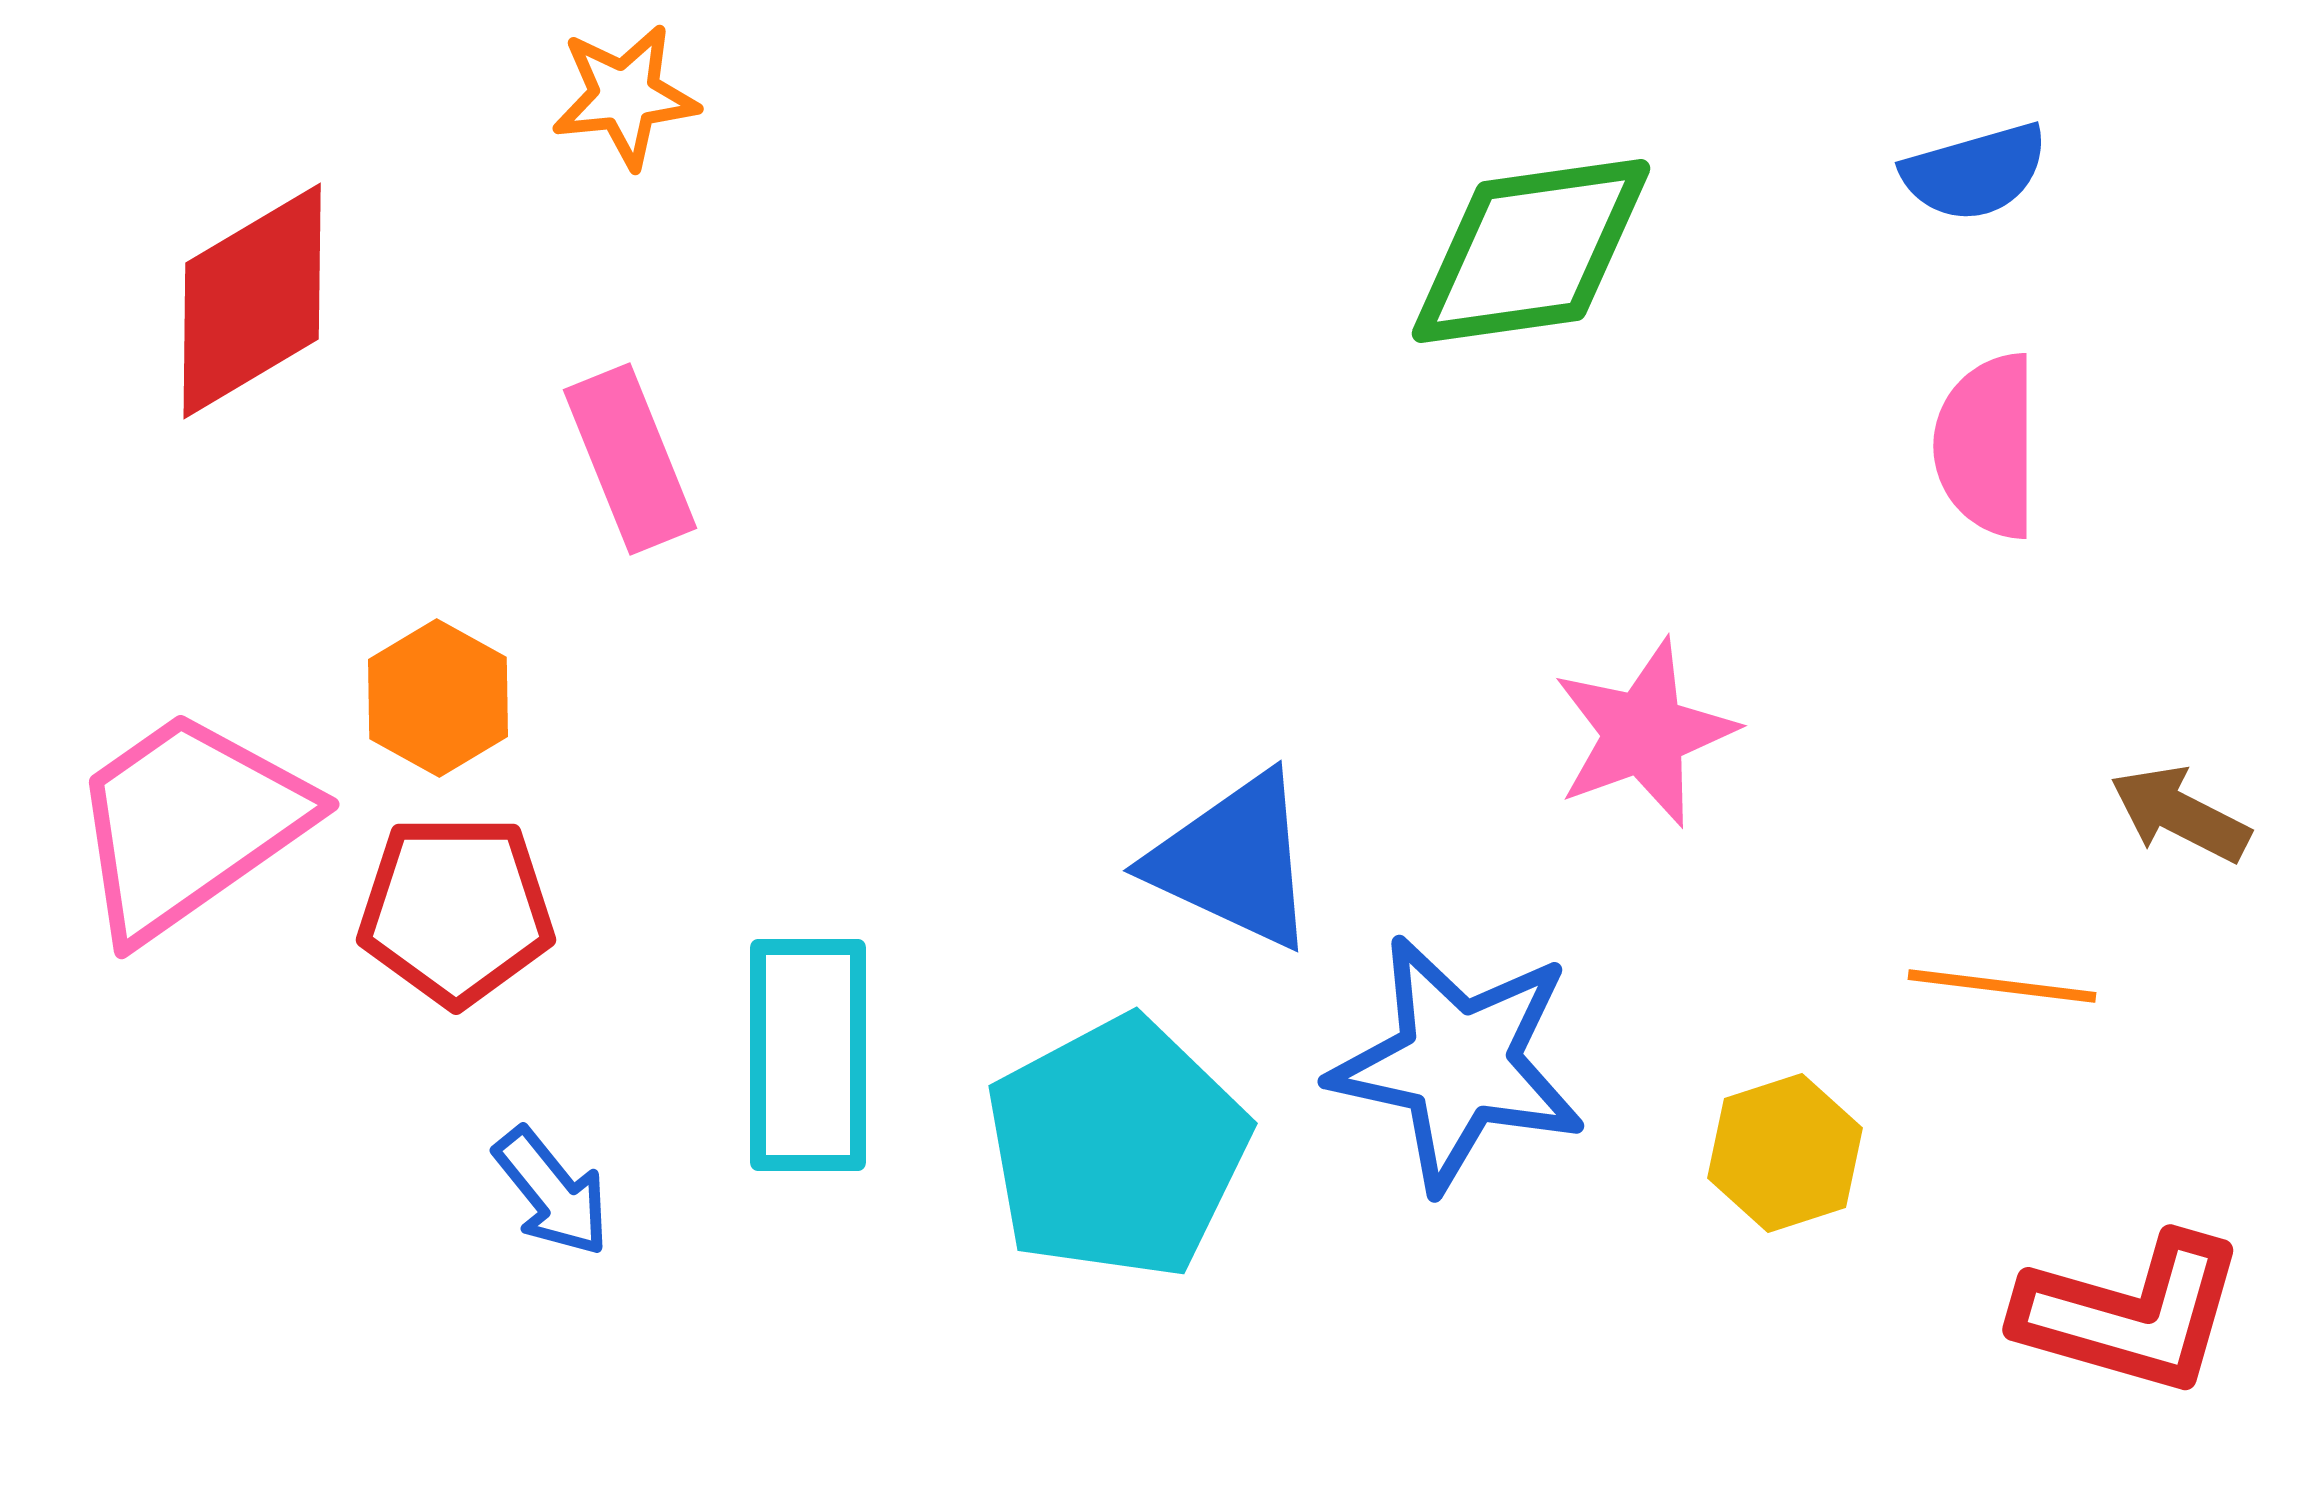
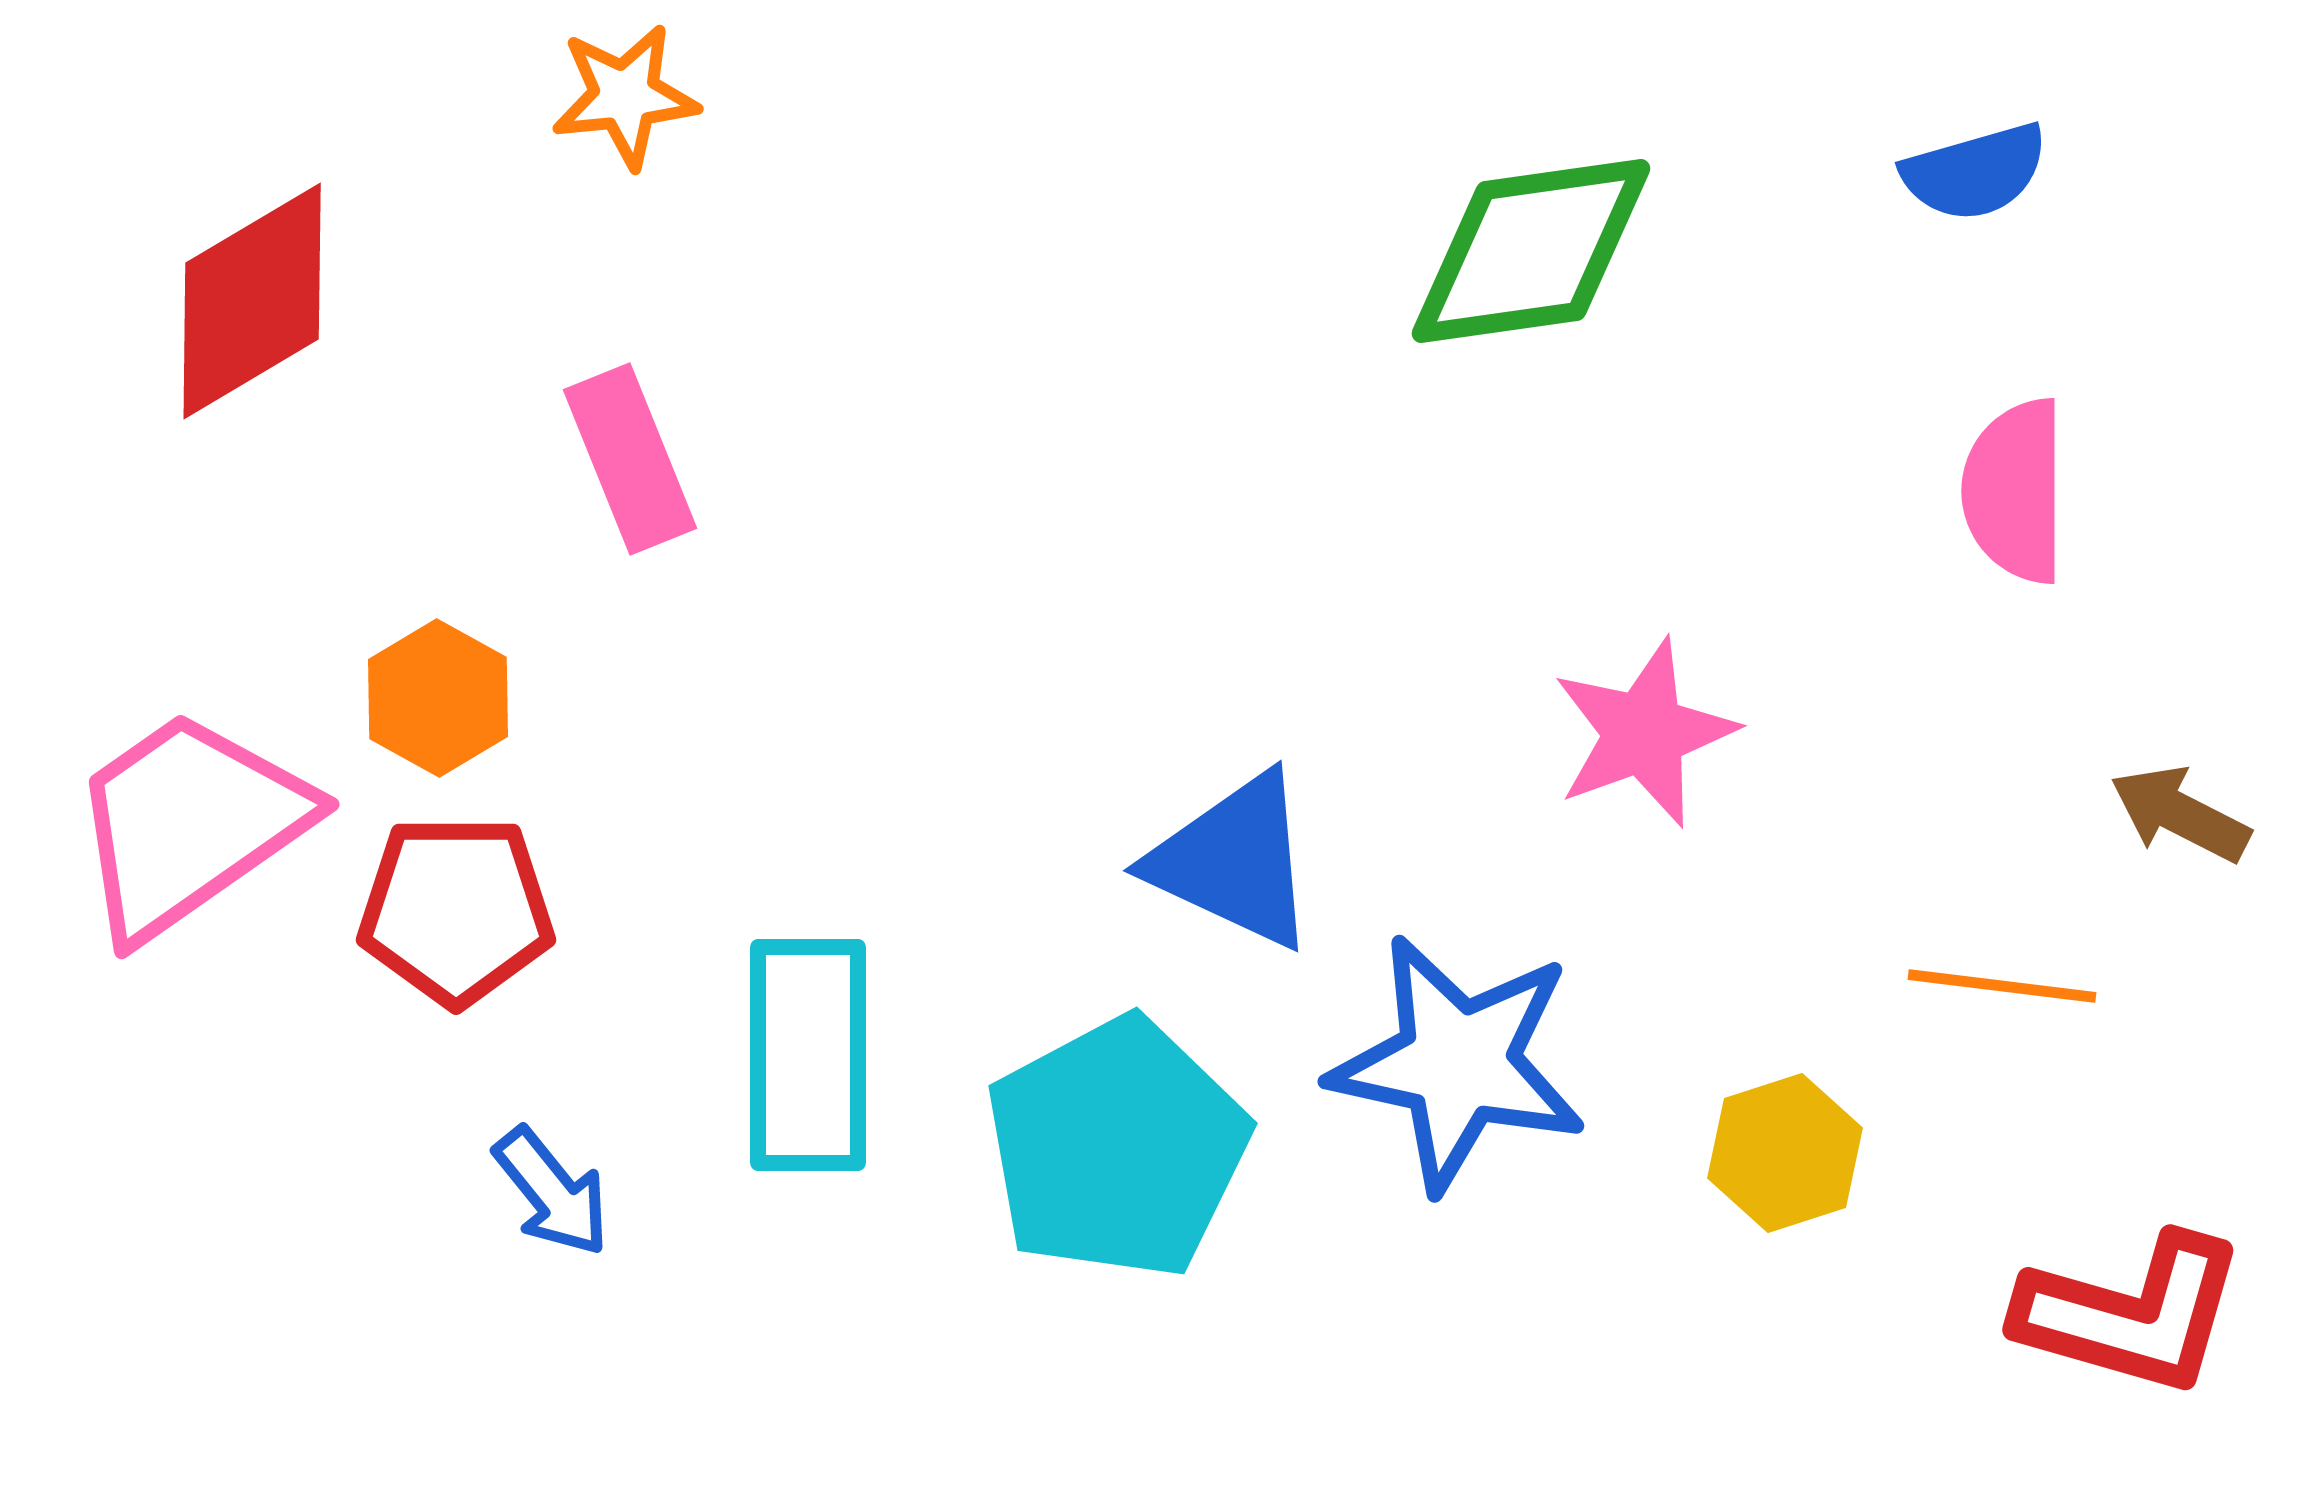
pink semicircle: moved 28 px right, 45 px down
